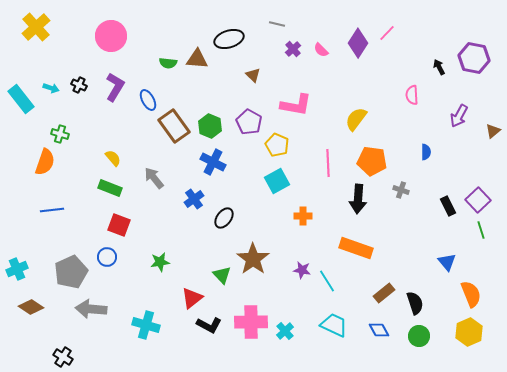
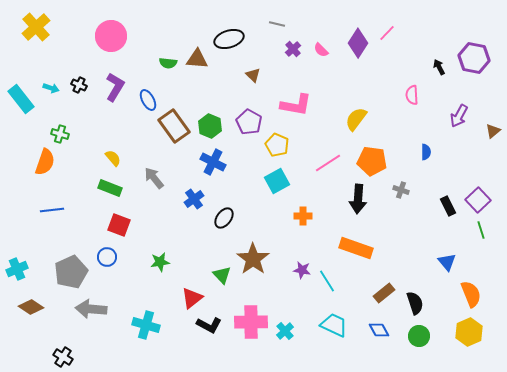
pink line at (328, 163): rotated 60 degrees clockwise
